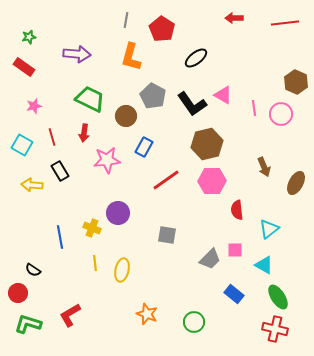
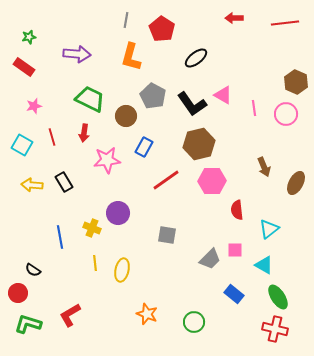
pink circle at (281, 114): moved 5 px right
brown hexagon at (207, 144): moved 8 px left
black rectangle at (60, 171): moved 4 px right, 11 px down
